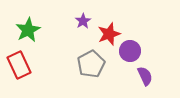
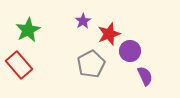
red rectangle: rotated 16 degrees counterclockwise
